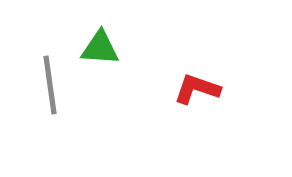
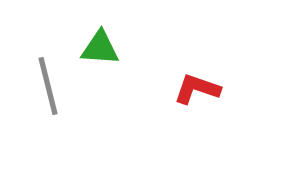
gray line: moved 2 px left, 1 px down; rotated 6 degrees counterclockwise
